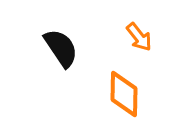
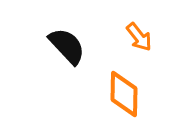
black semicircle: moved 6 px right, 2 px up; rotated 9 degrees counterclockwise
